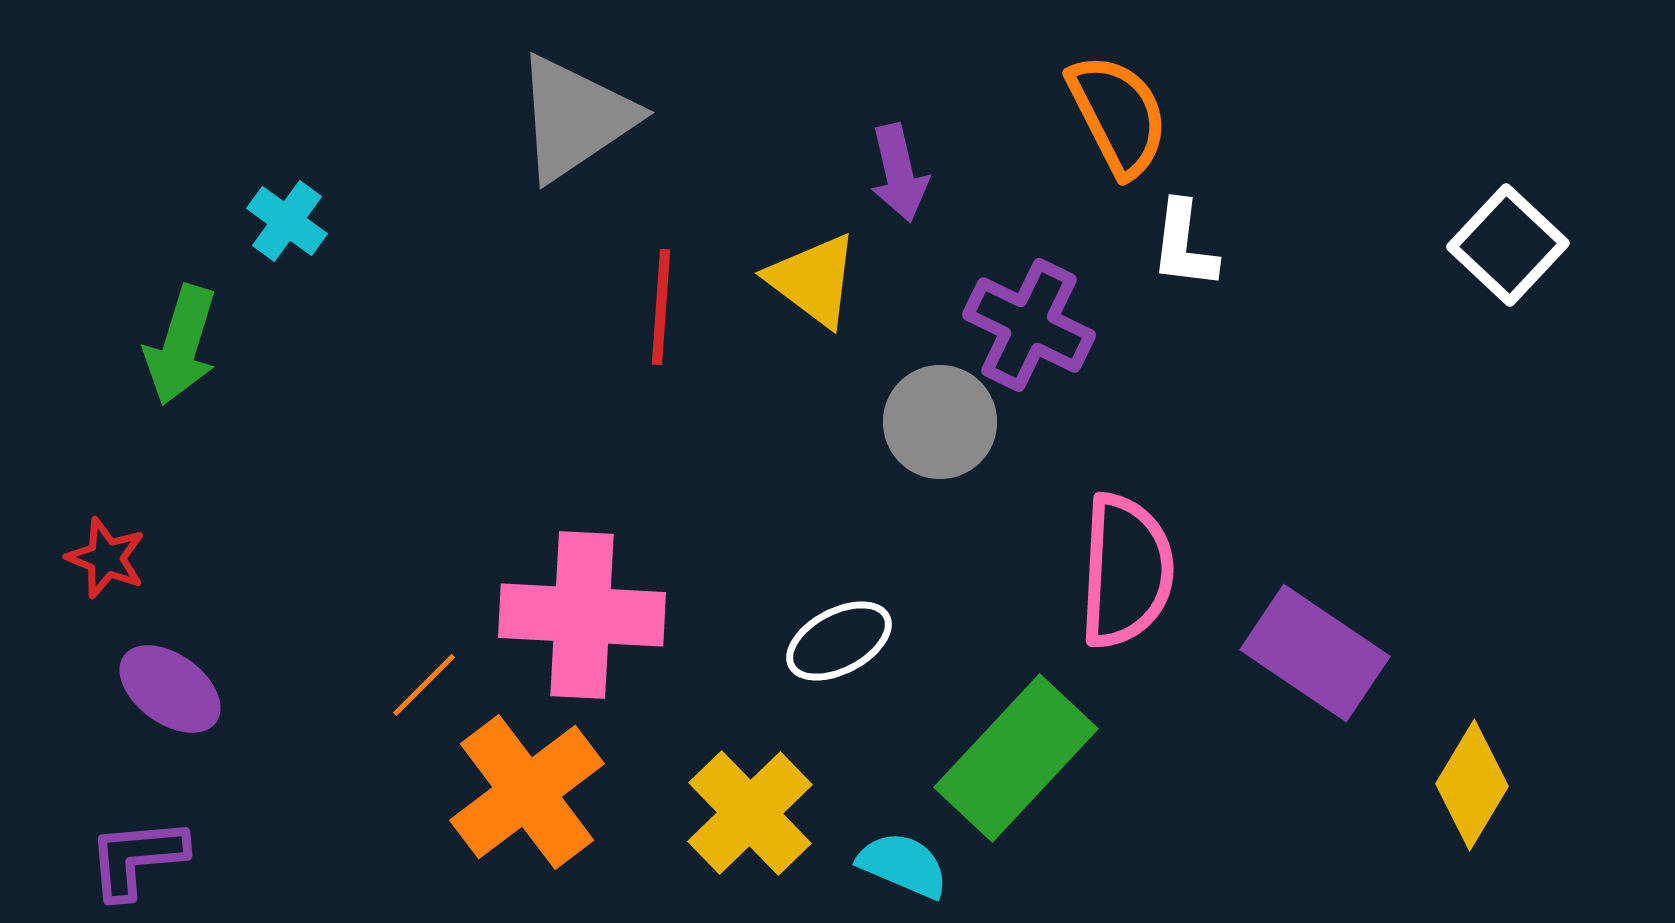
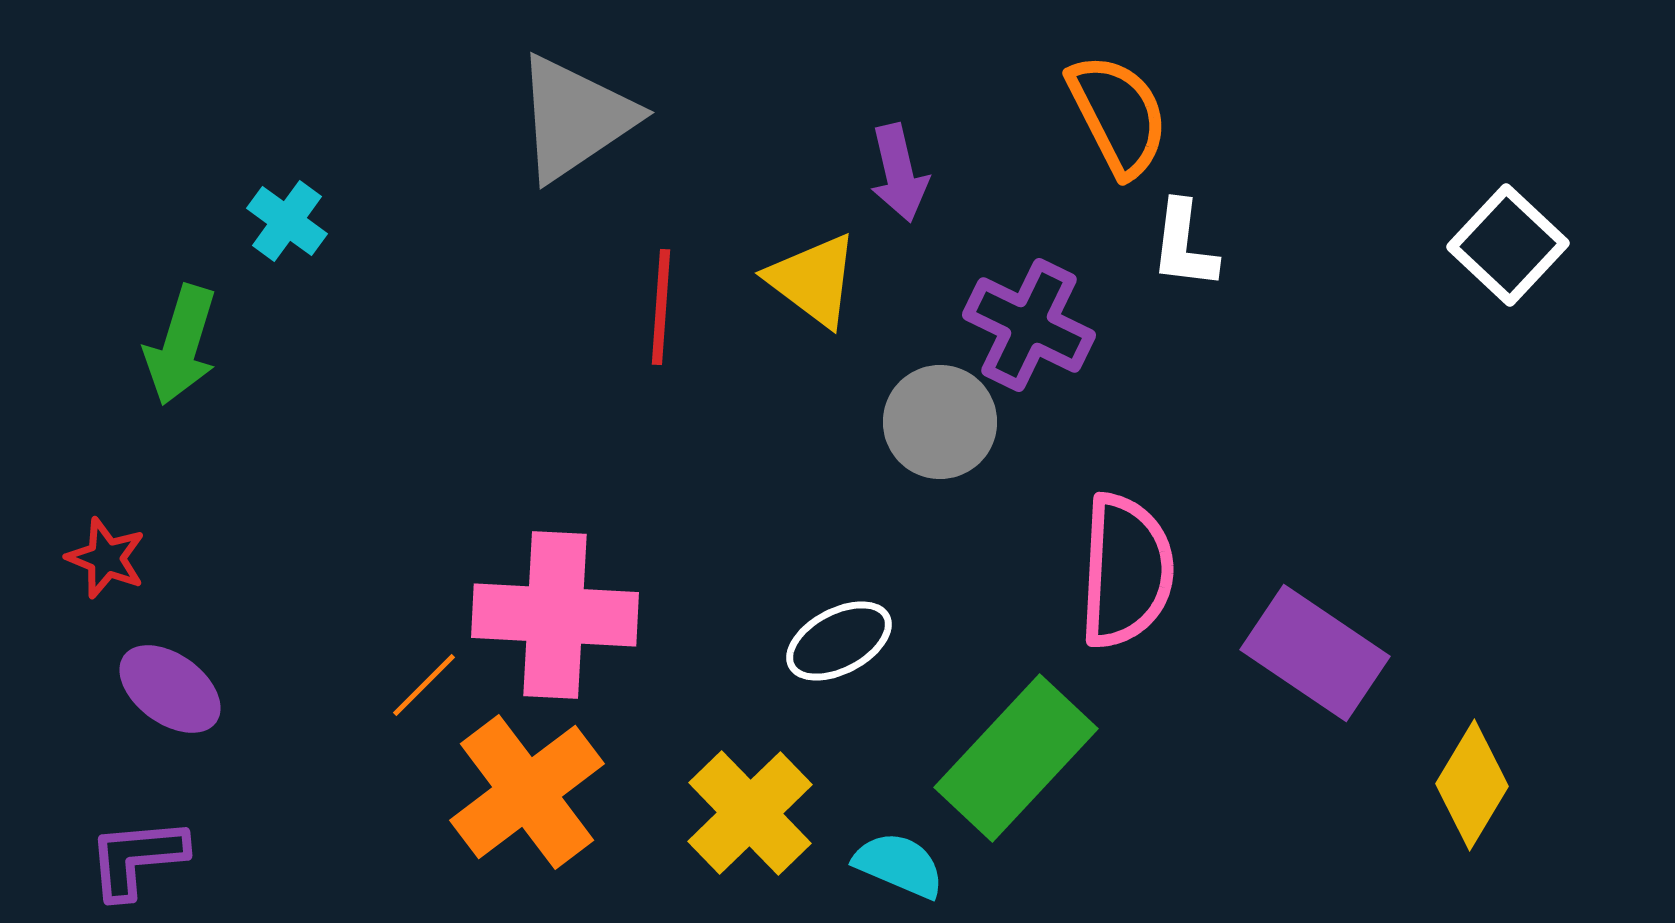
pink cross: moved 27 px left
cyan semicircle: moved 4 px left
